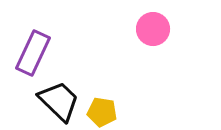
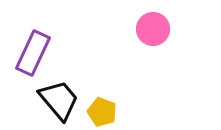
black trapezoid: moved 1 px up; rotated 6 degrees clockwise
yellow pentagon: rotated 12 degrees clockwise
